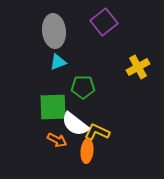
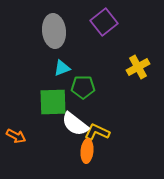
cyan triangle: moved 4 px right, 6 px down
green square: moved 5 px up
orange arrow: moved 41 px left, 4 px up
